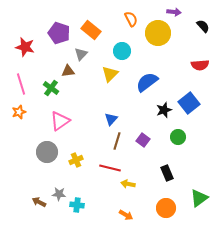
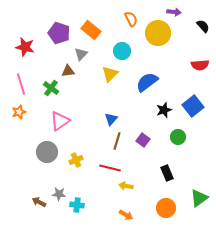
blue square: moved 4 px right, 3 px down
yellow arrow: moved 2 px left, 2 px down
